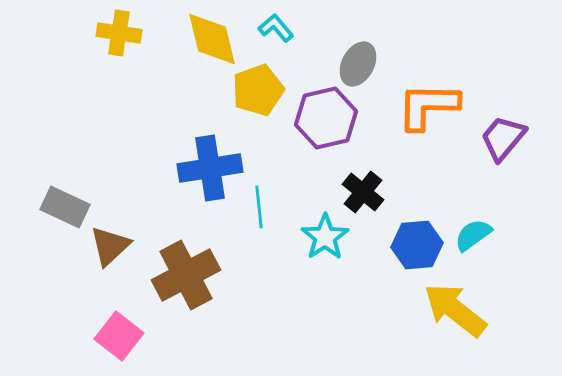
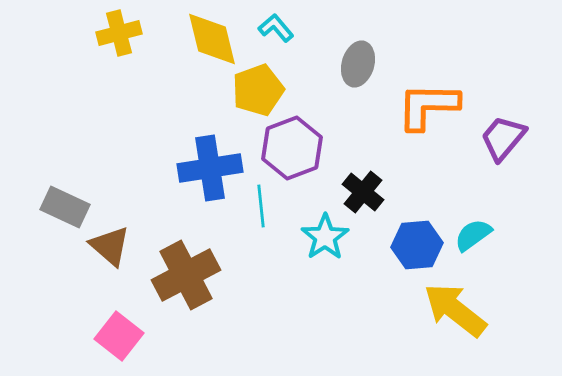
yellow cross: rotated 24 degrees counterclockwise
gray ellipse: rotated 12 degrees counterclockwise
purple hexagon: moved 34 px left, 30 px down; rotated 8 degrees counterclockwise
cyan line: moved 2 px right, 1 px up
brown triangle: rotated 36 degrees counterclockwise
